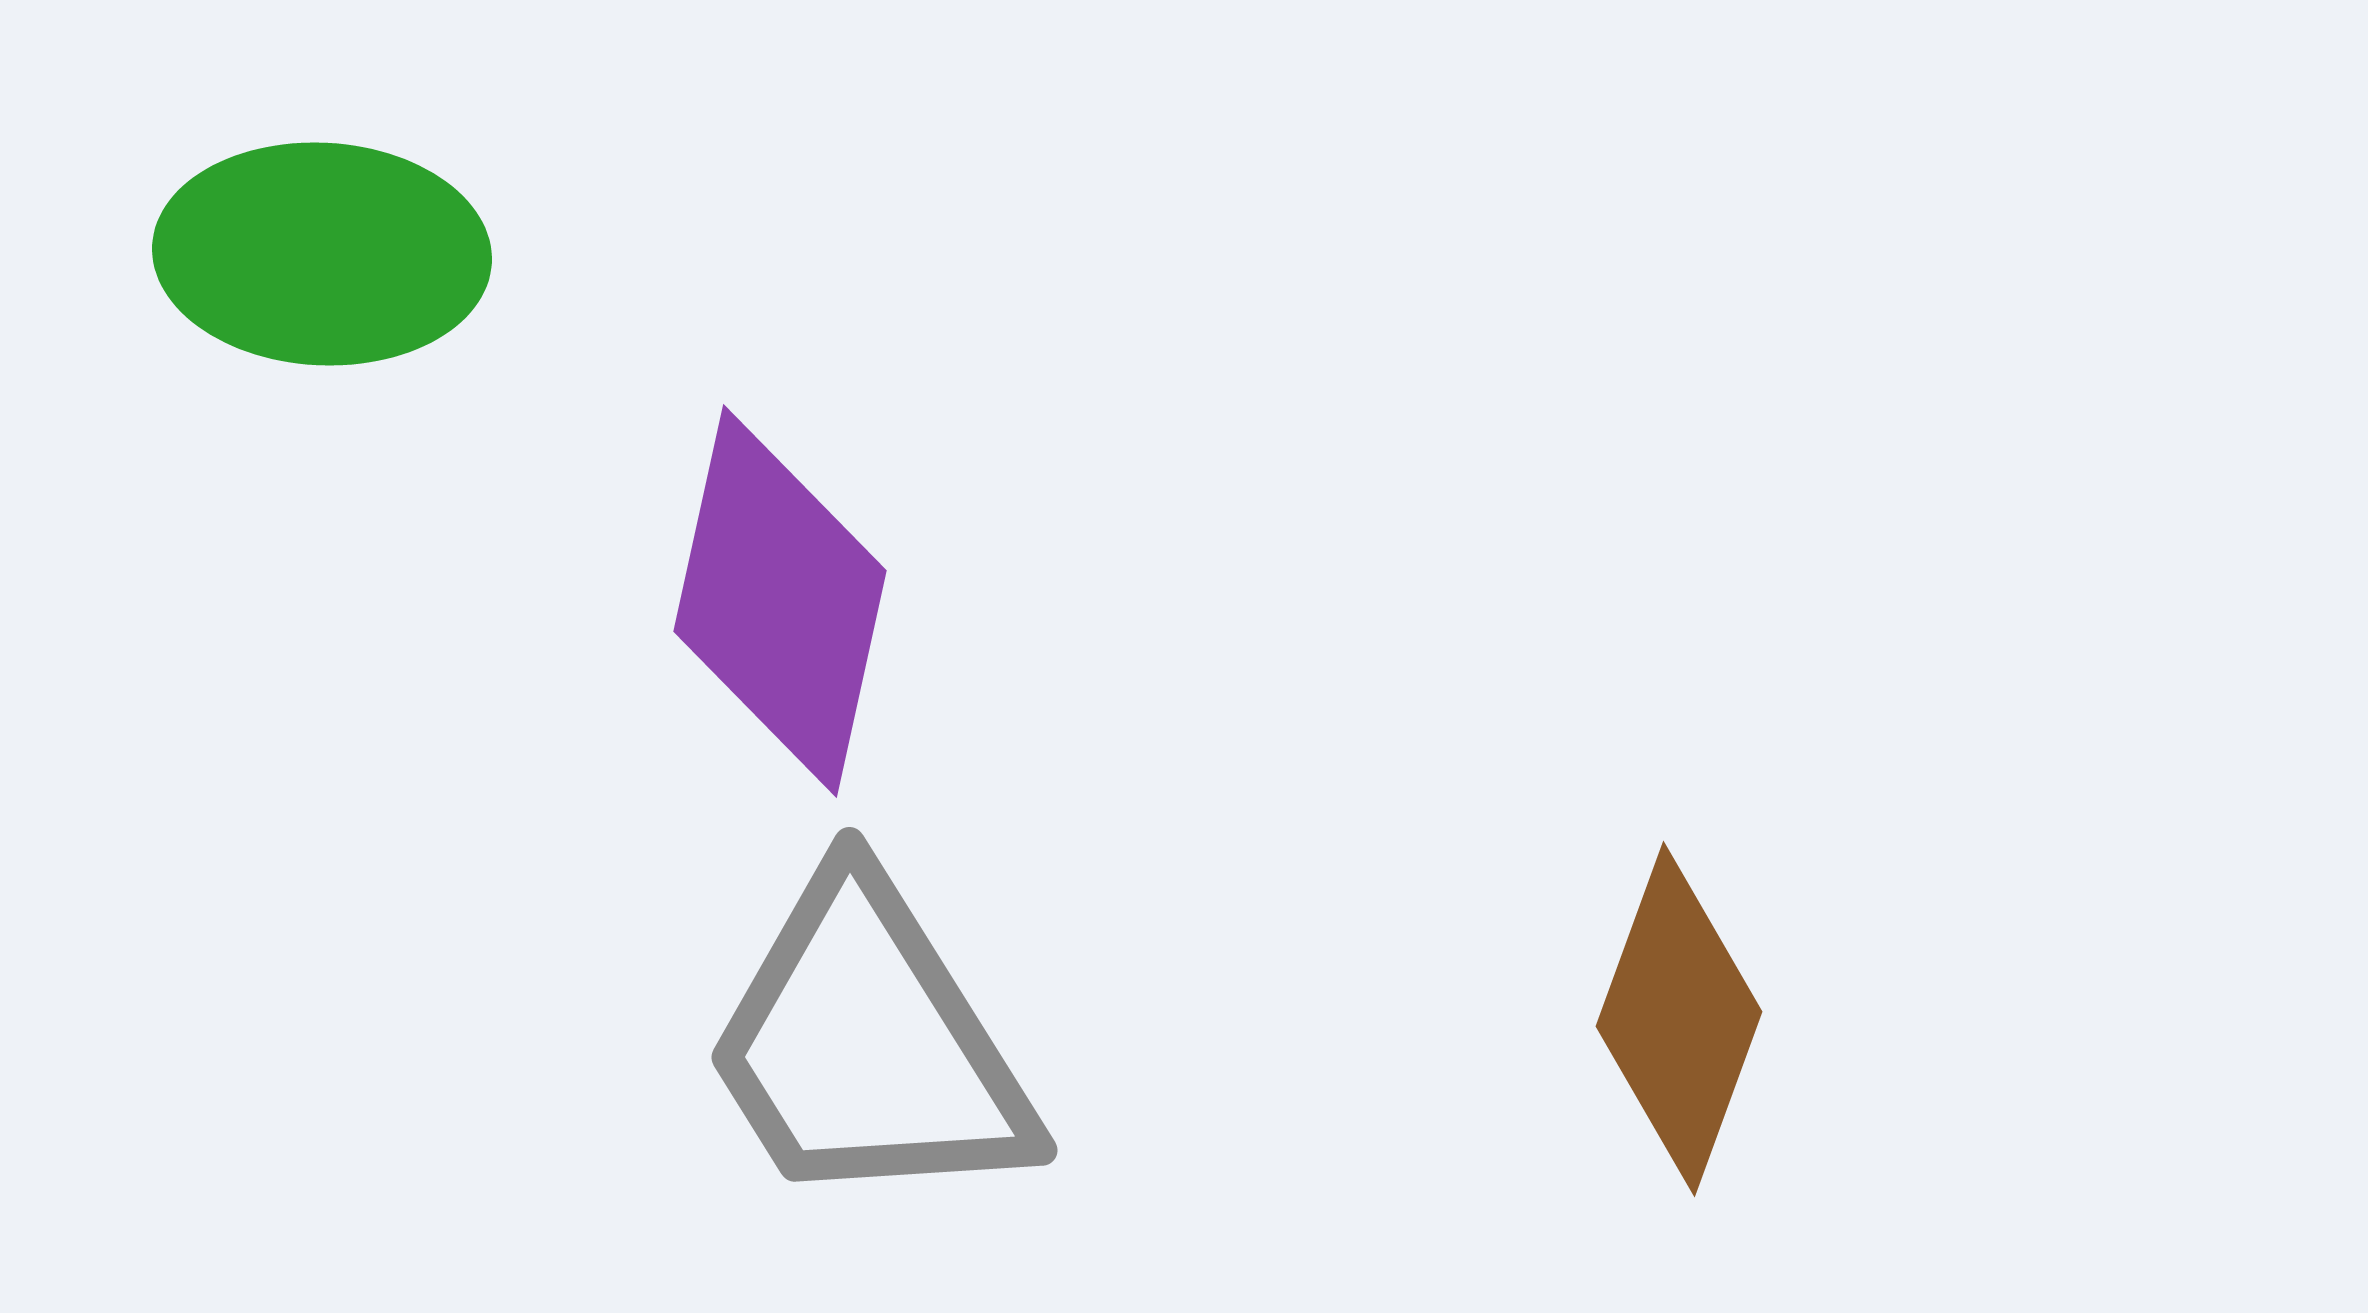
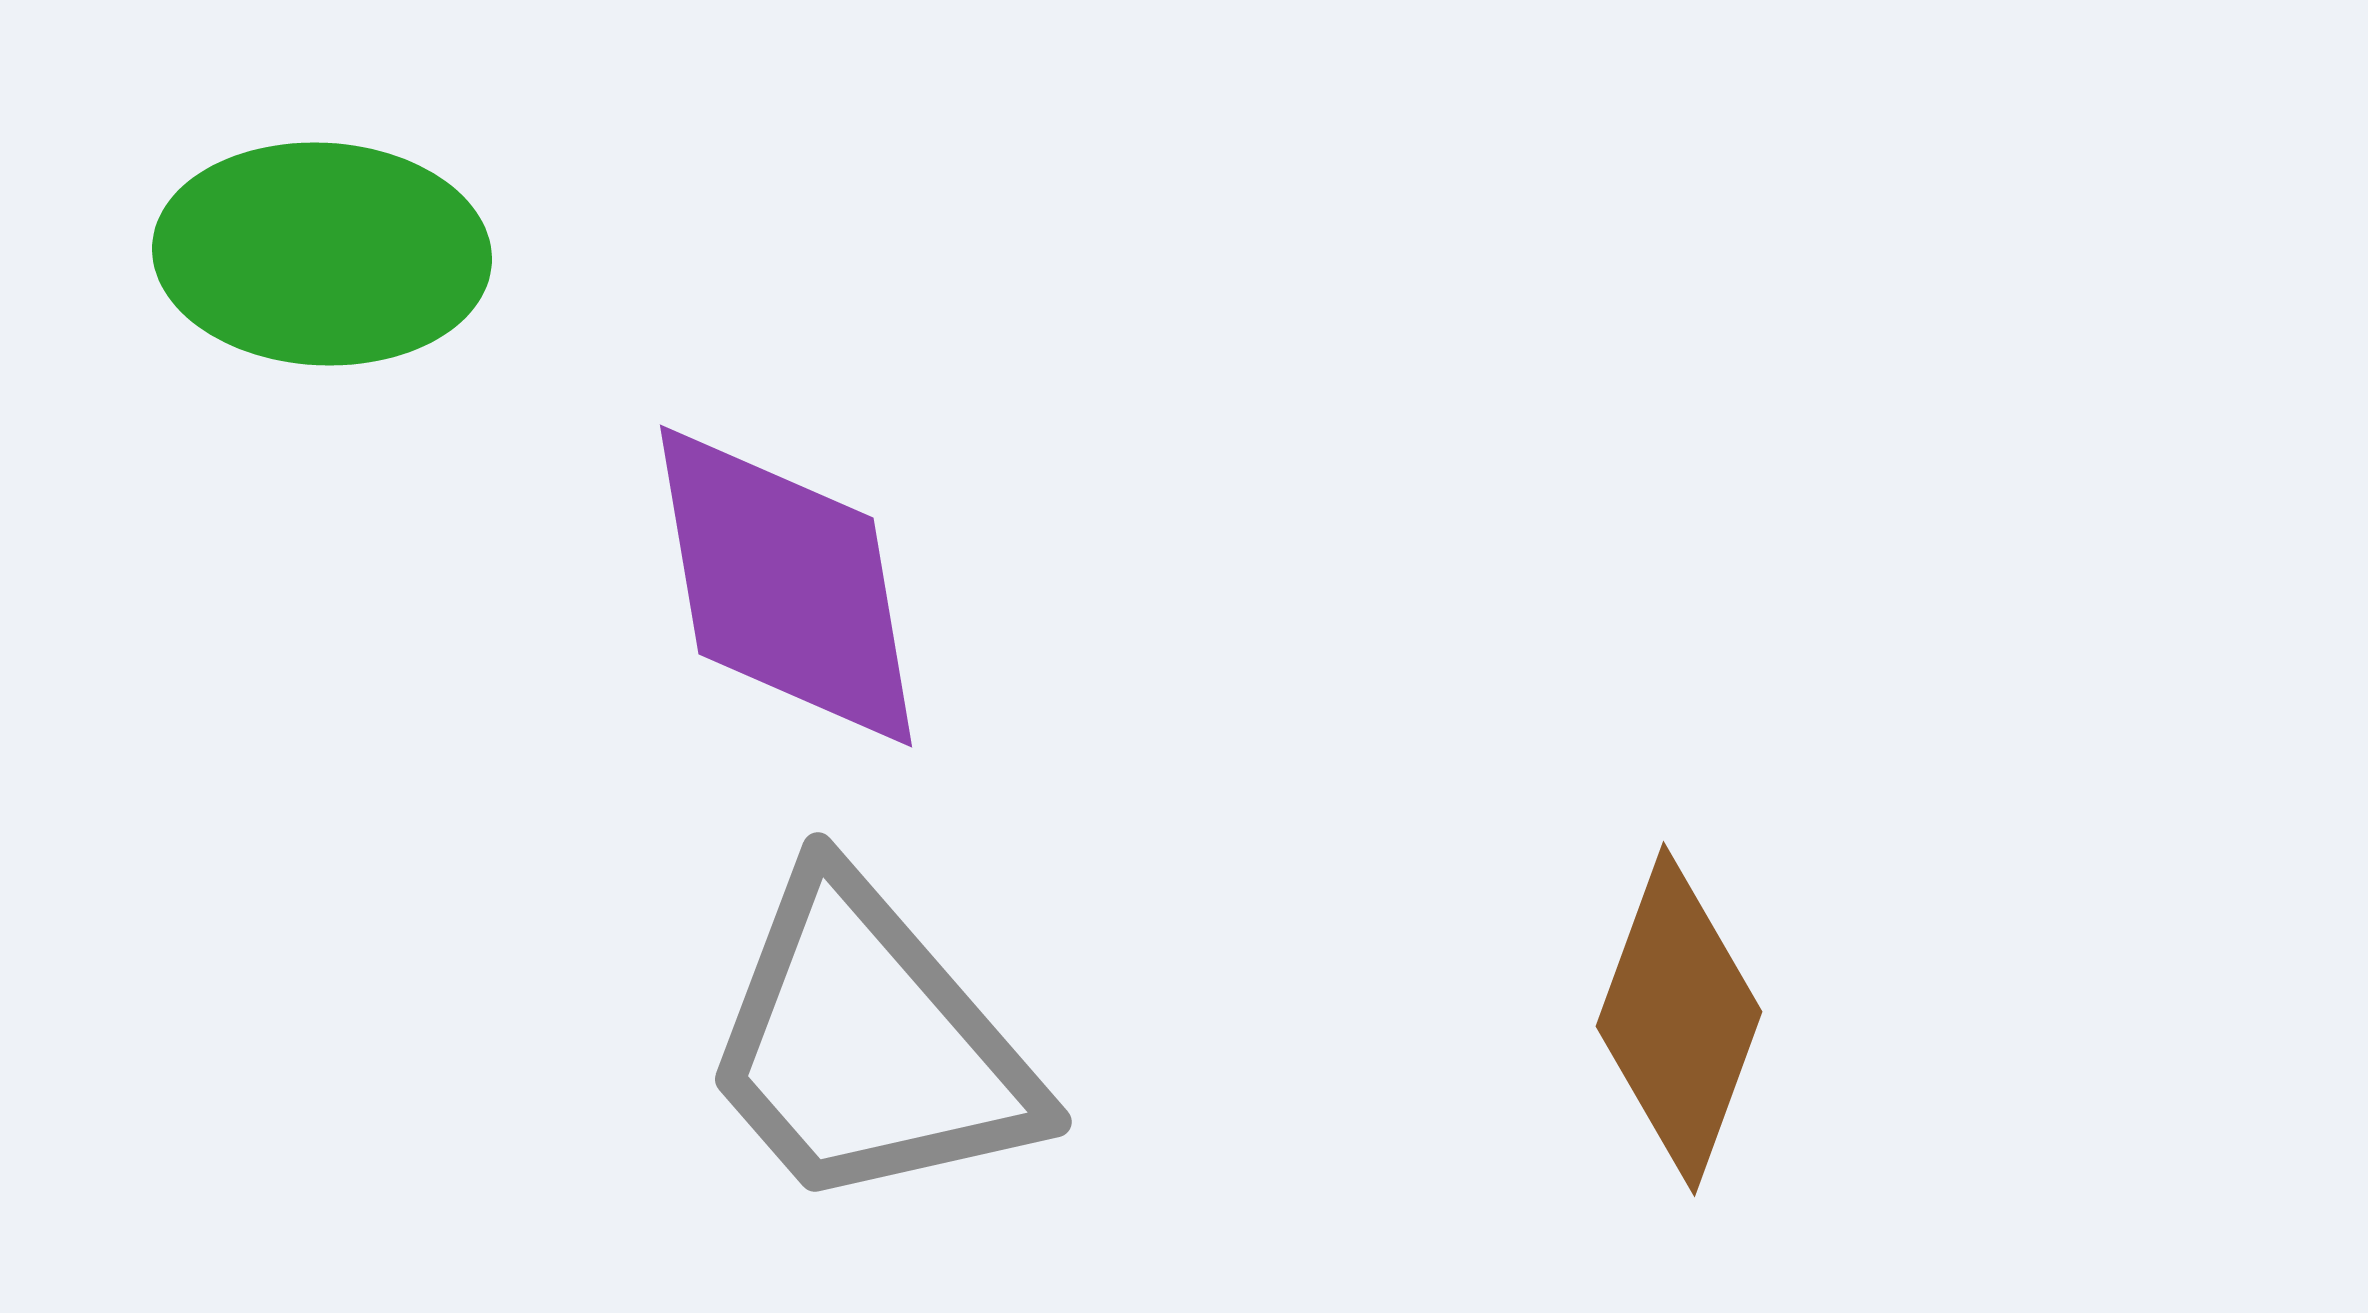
purple diamond: moved 6 px right, 15 px up; rotated 22 degrees counterclockwise
gray trapezoid: rotated 9 degrees counterclockwise
